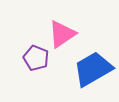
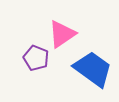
blue trapezoid: rotated 66 degrees clockwise
